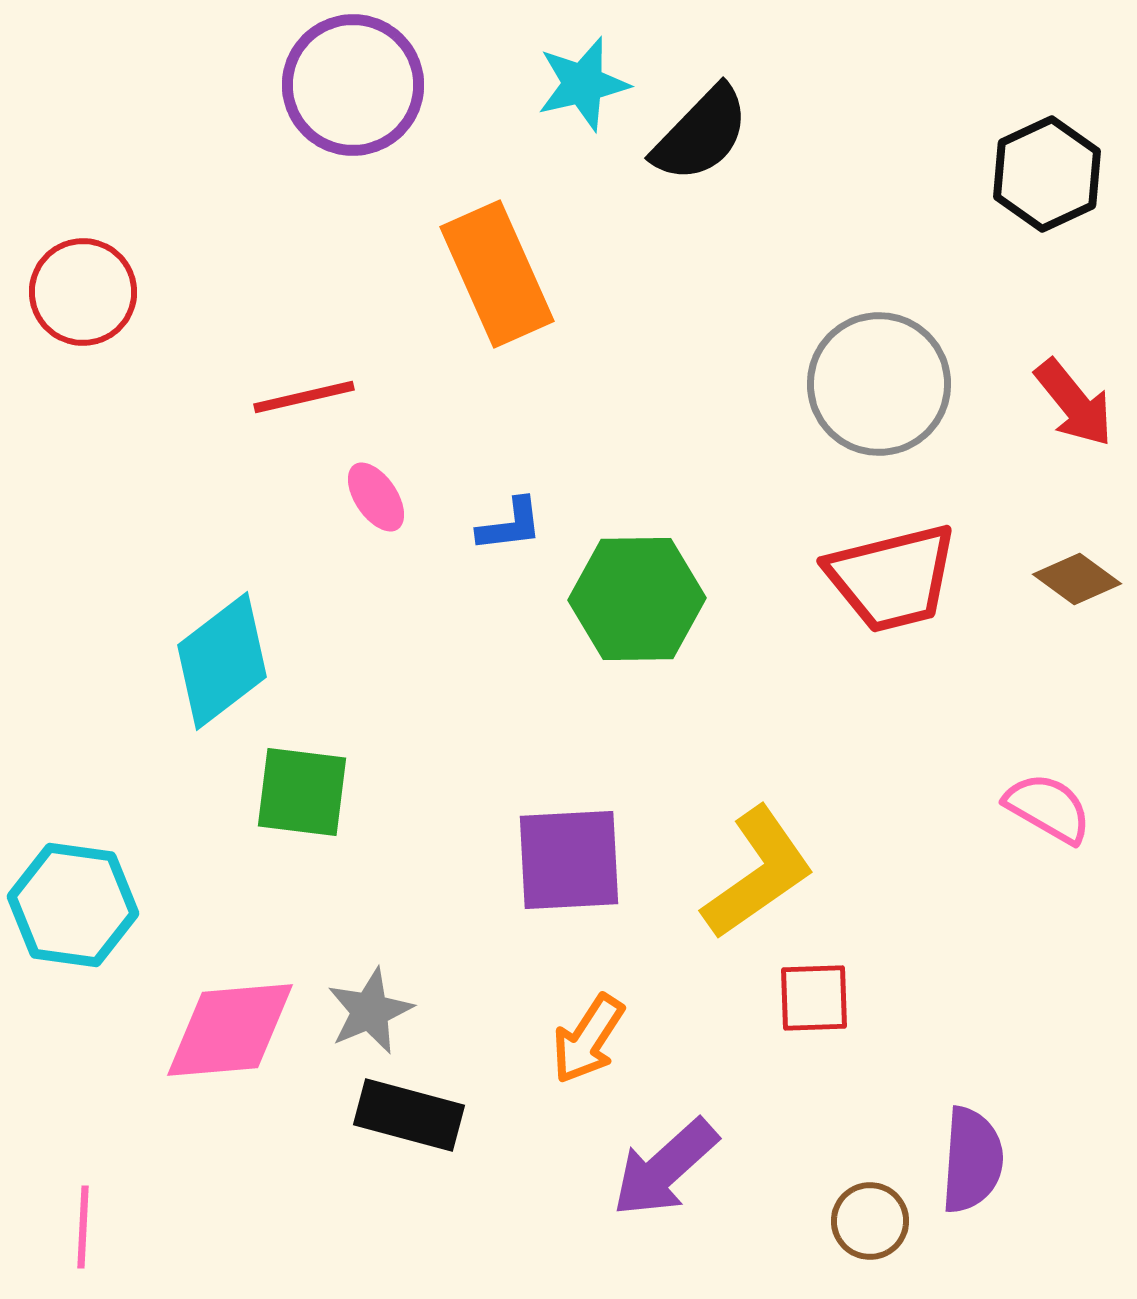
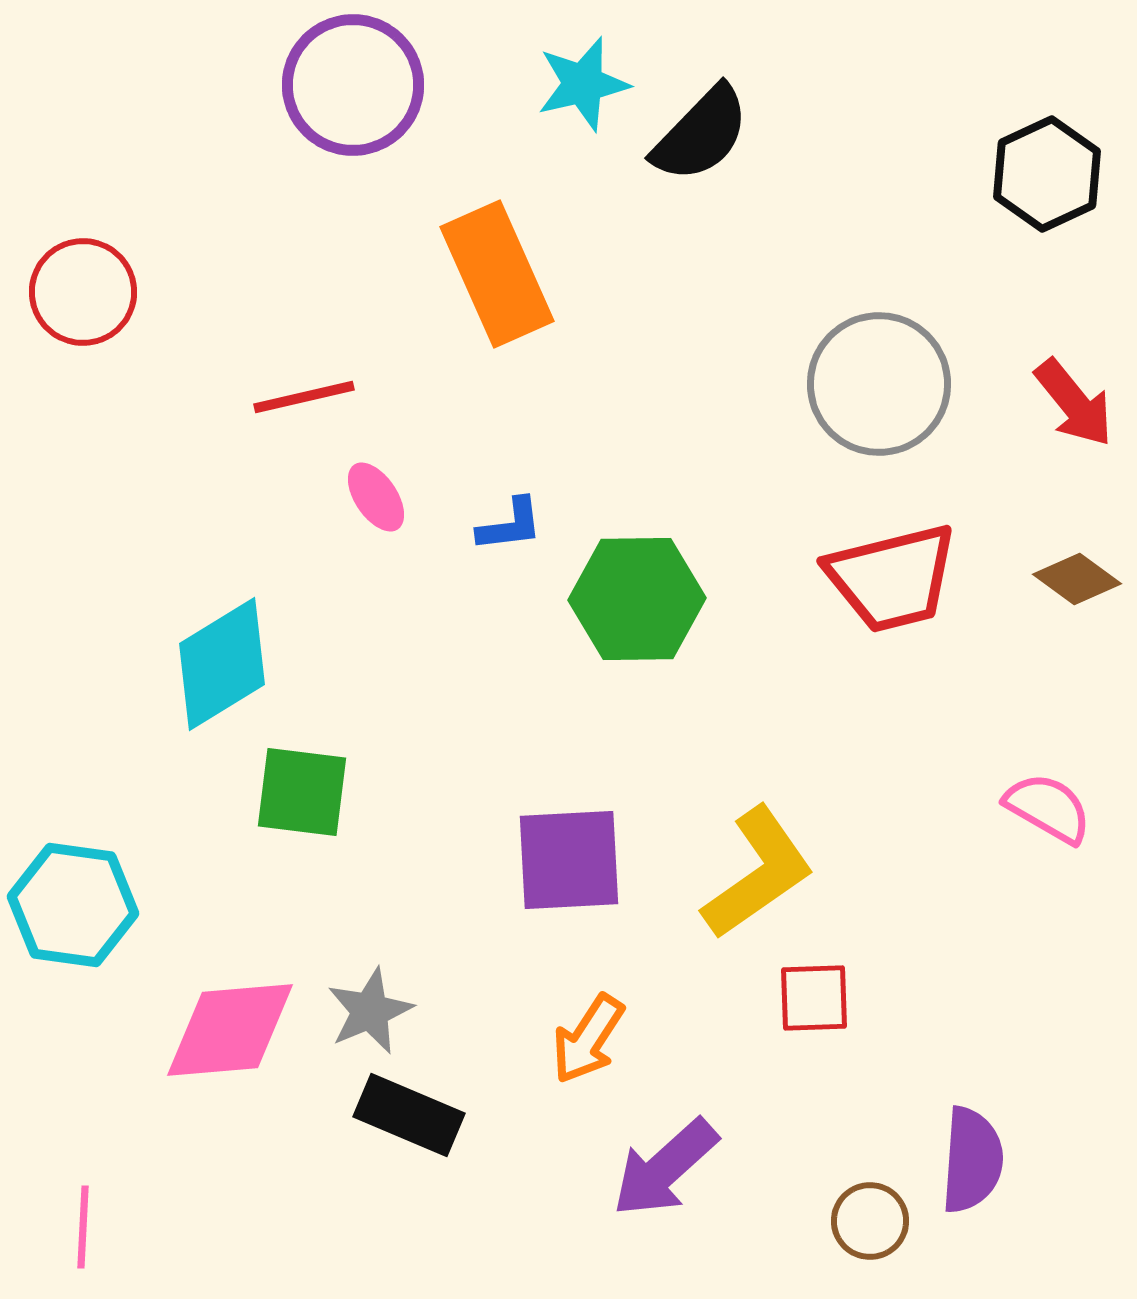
cyan diamond: moved 3 px down; rotated 6 degrees clockwise
black rectangle: rotated 8 degrees clockwise
